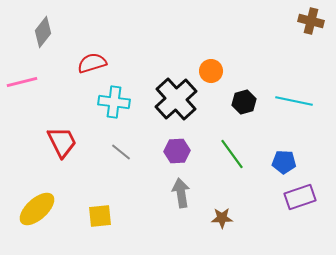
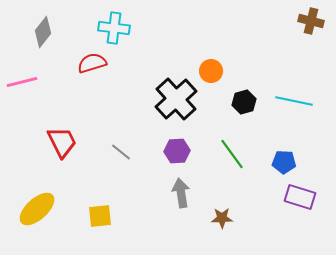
cyan cross: moved 74 px up
purple rectangle: rotated 36 degrees clockwise
